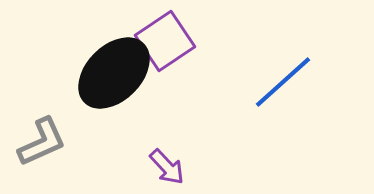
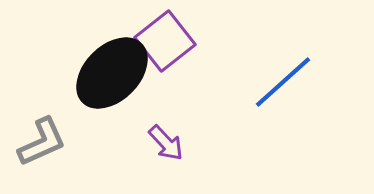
purple square: rotated 4 degrees counterclockwise
black ellipse: moved 2 px left
purple arrow: moved 1 px left, 24 px up
